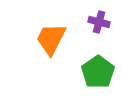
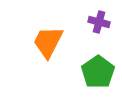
orange trapezoid: moved 3 px left, 3 px down
